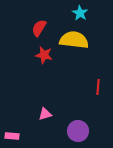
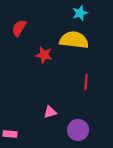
cyan star: rotated 21 degrees clockwise
red semicircle: moved 20 px left
red line: moved 12 px left, 5 px up
pink triangle: moved 5 px right, 2 px up
purple circle: moved 1 px up
pink rectangle: moved 2 px left, 2 px up
